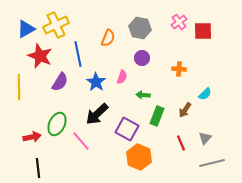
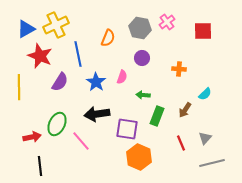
pink cross: moved 12 px left
black arrow: rotated 35 degrees clockwise
purple square: rotated 20 degrees counterclockwise
black line: moved 2 px right, 2 px up
